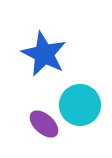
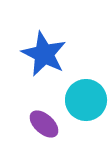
cyan circle: moved 6 px right, 5 px up
